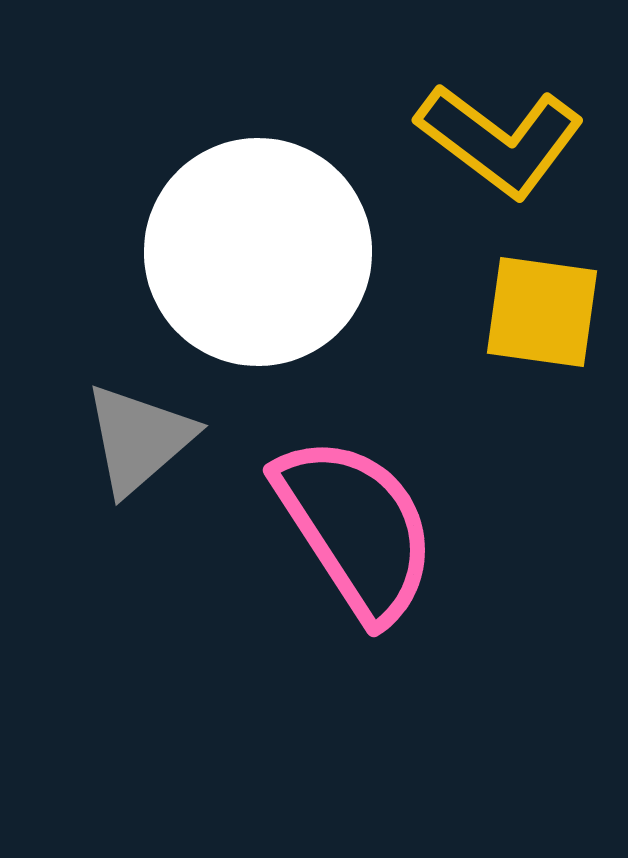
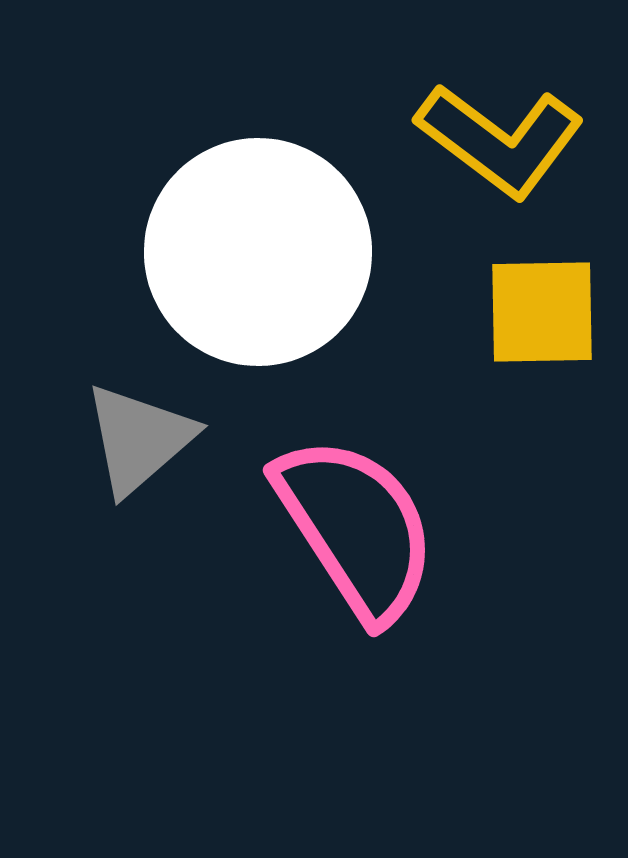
yellow square: rotated 9 degrees counterclockwise
